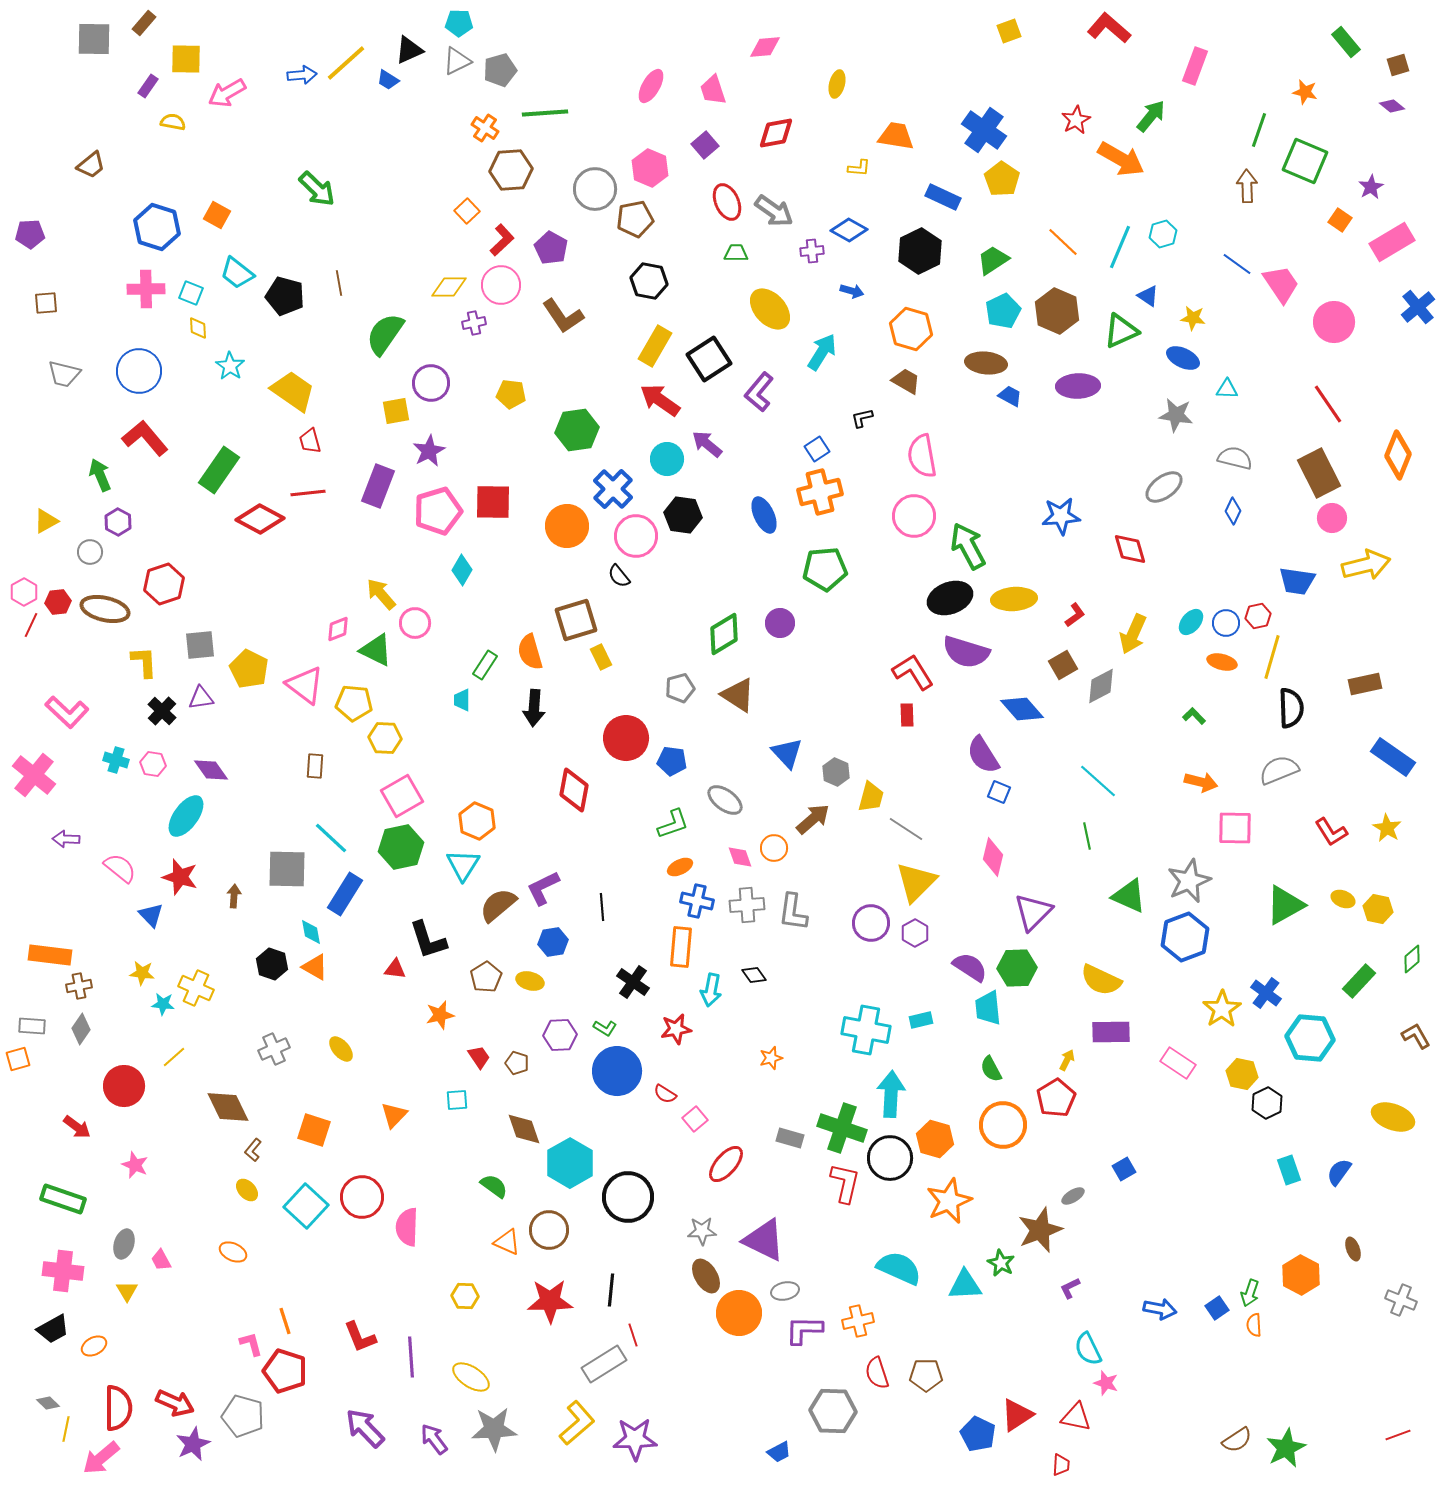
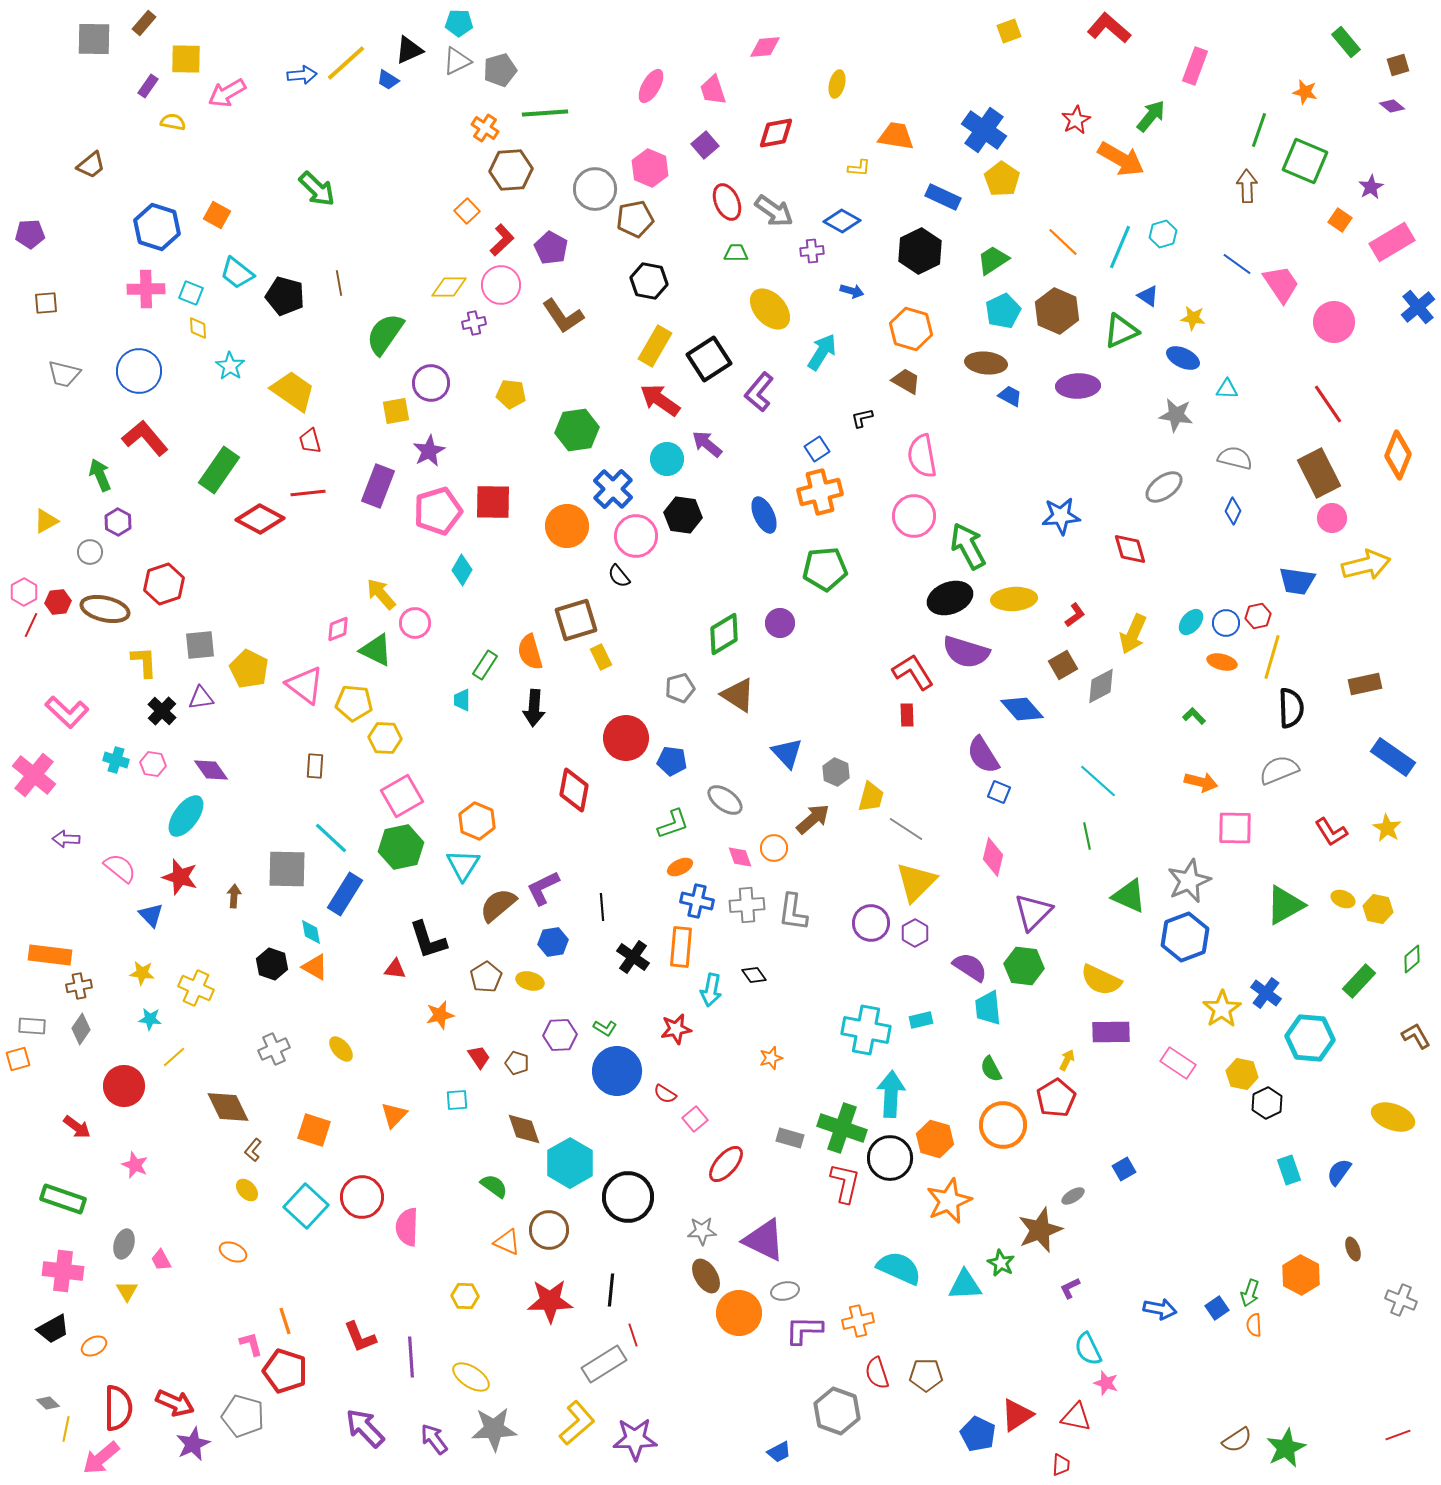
blue diamond at (849, 230): moved 7 px left, 9 px up
green hexagon at (1017, 968): moved 7 px right, 2 px up; rotated 9 degrees clockwise
black cross at (633, 982): moved 25 px up
cyan star at (163, 1004): moved 13 px left, 15 px down
gray hexagon at (833, 1411): moved 4 px right; rotated 18 degrees clockwise
